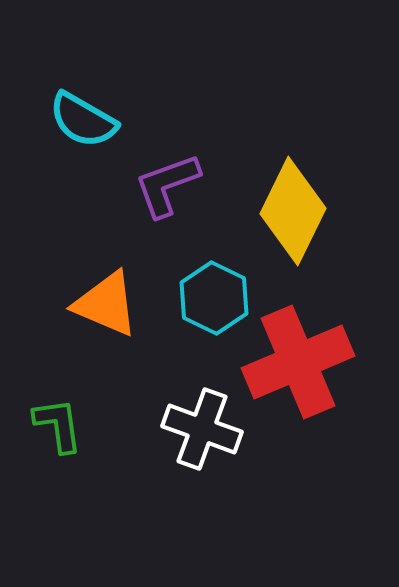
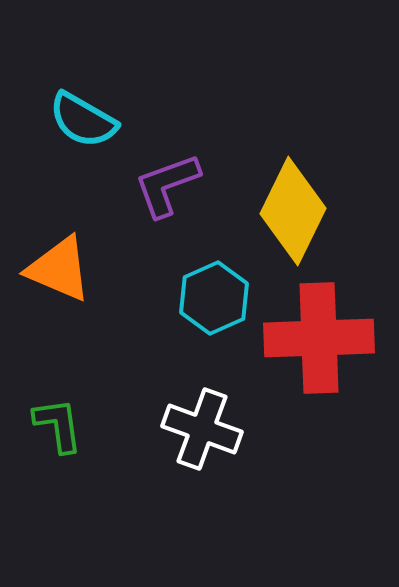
cyan hexagon: rotated 10 degrees clockwise
orange triangle: moved 47 px left, 35 px up
red cross: moved 21 px right, 24 px up; rotated 21 degrees clockwise
